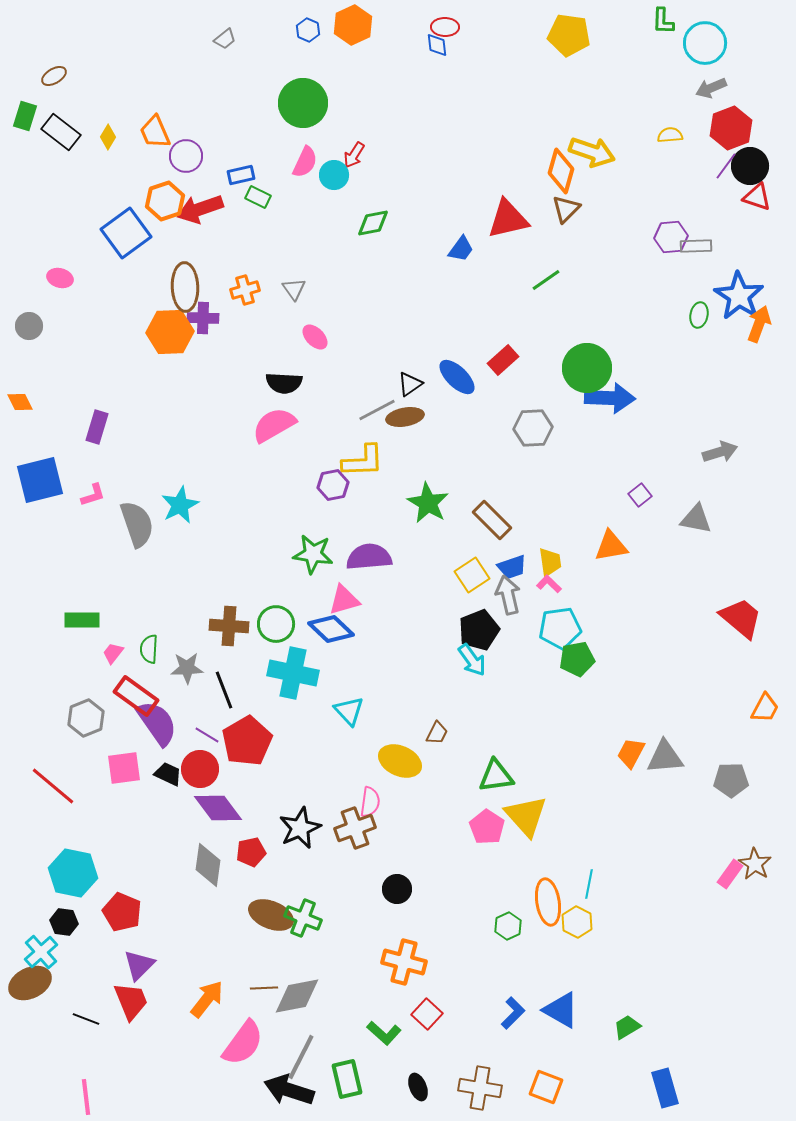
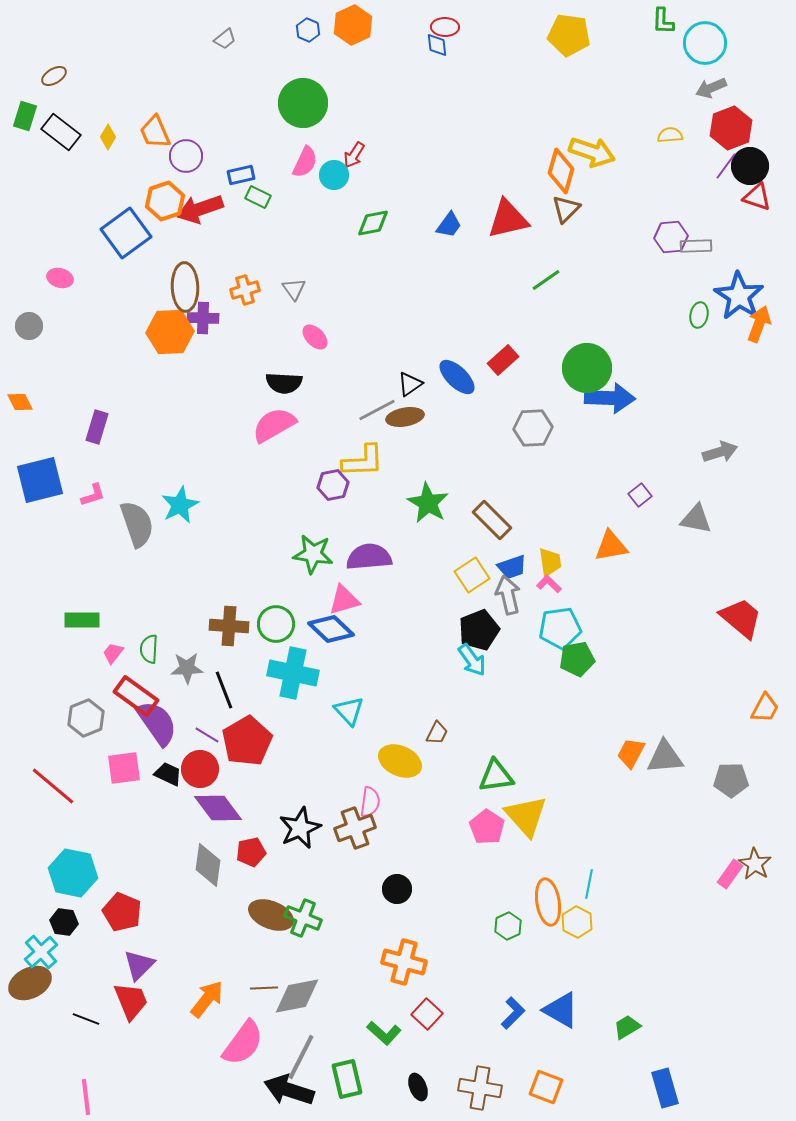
blue trapezoid at (461, 249): moved 12 px left, 24 px up
